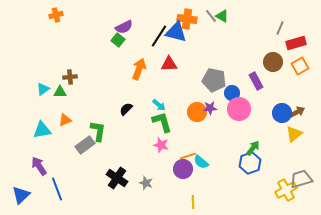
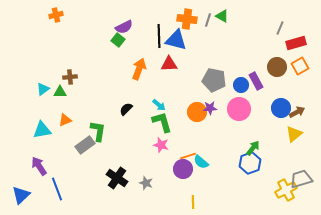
gray line at (211, 16): moved 3 px left, 4 px down; rotated 56 degrees clockwise
blue triangle at (176, 32): moved 8 px down
black line at (159, 36): rotated 35 degrees counterclockwise
brown circle at (273, 62): moved 4 px right, 5 px down
blue circle at (232, 93): moved 9 px right, 8 px up
blue circle at (282, 113): moved 1 px left, 5 px up
